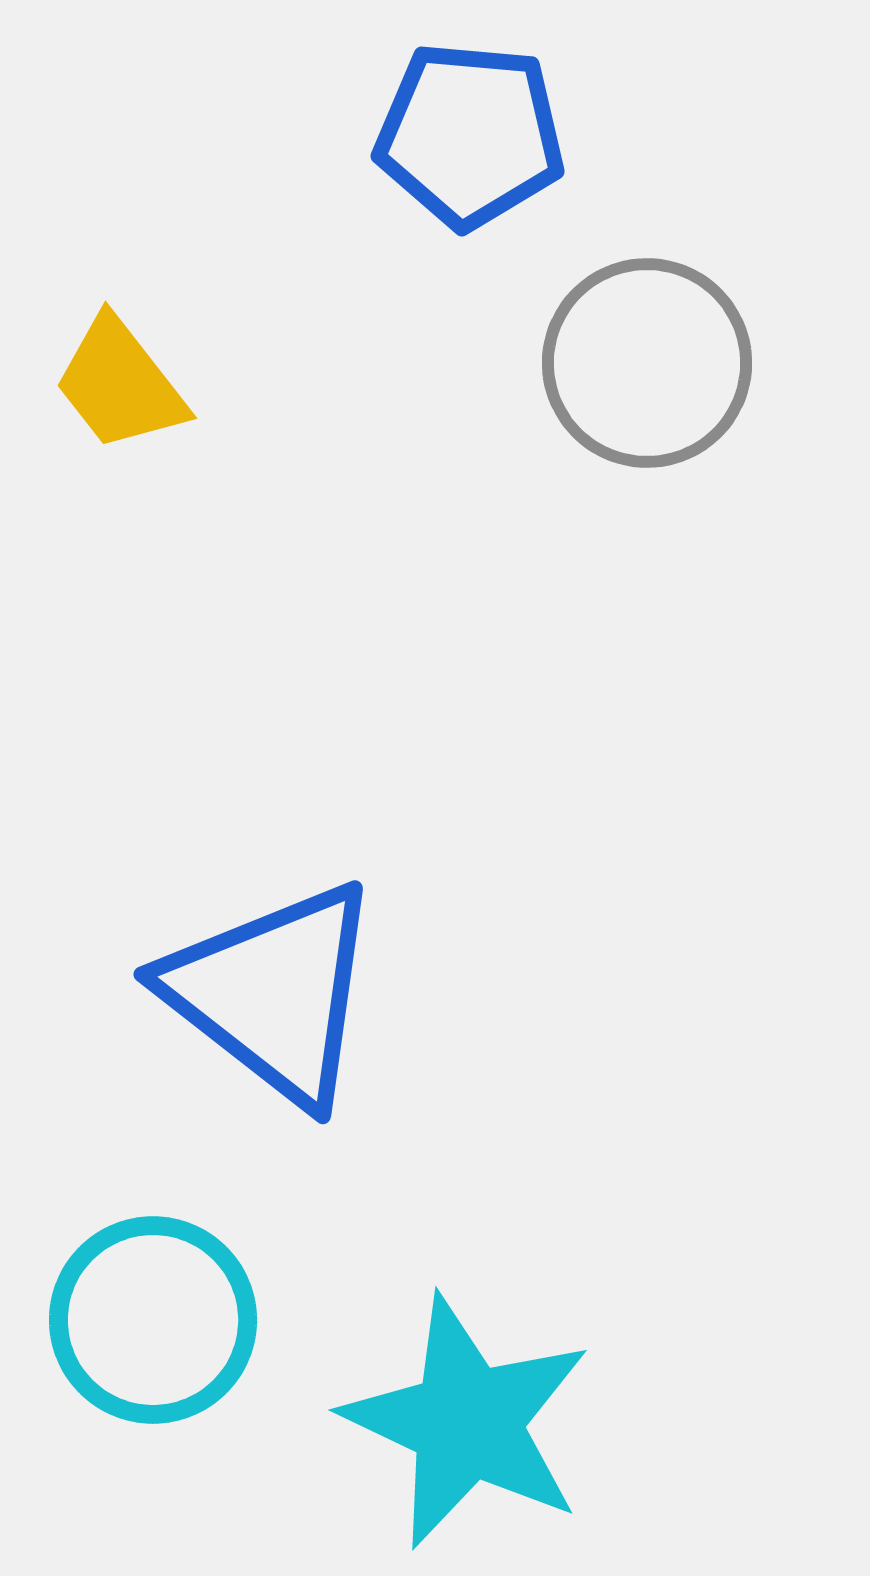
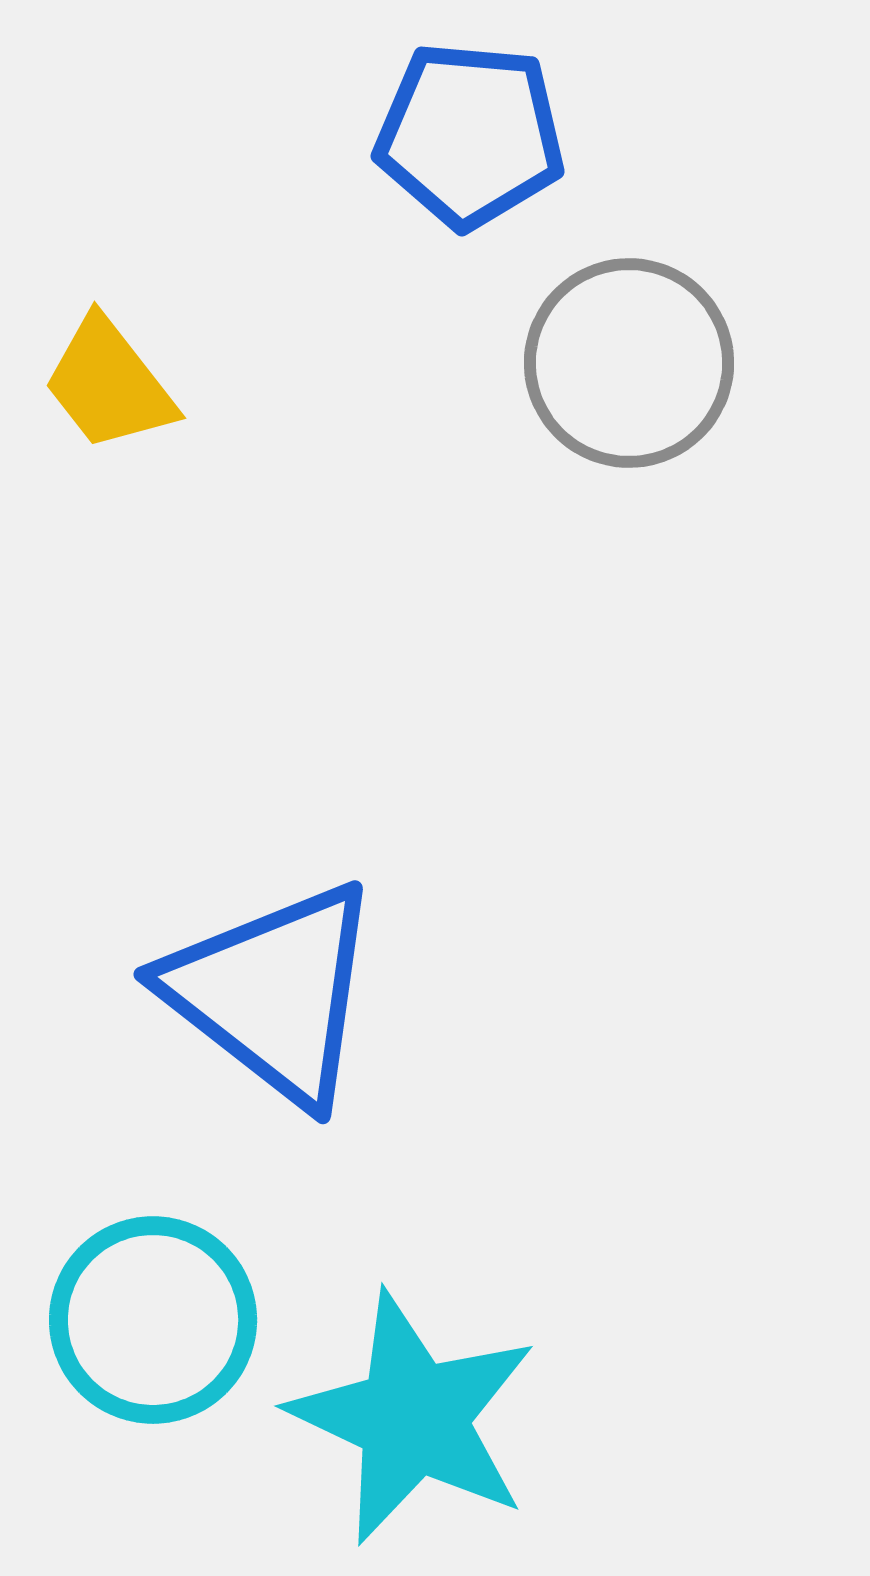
gray circle: moved 18 px left
yellow trapezoid: moved 11 px left
cyan star: moved 54 px left, 4 px up
